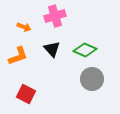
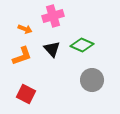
pink cross: moved 2 px left
orange arrow: moved 1 px right, 2 px down
green diamond: moved 3 px left, 5 px up
orange L-shape: moved 4 px right
gray circle: moved 1 px down
